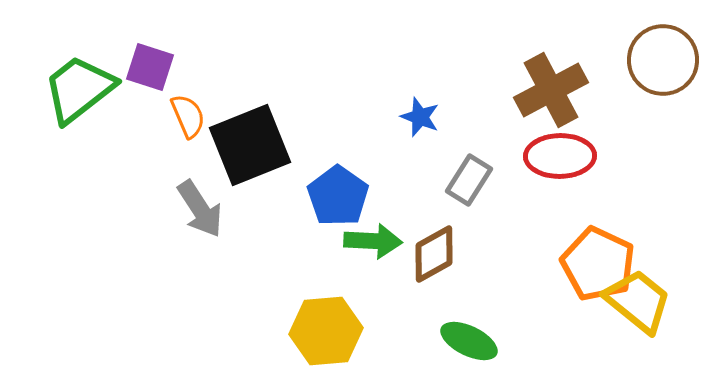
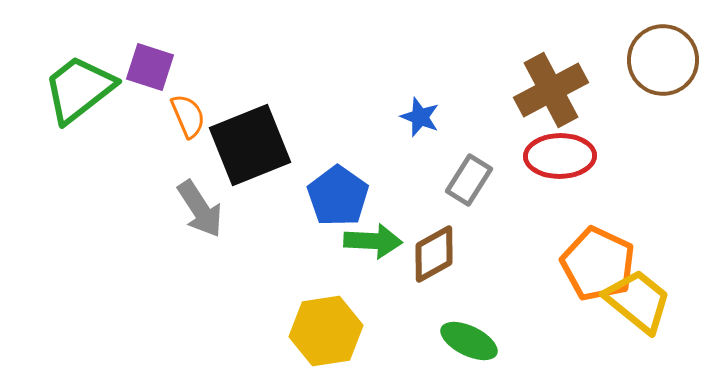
yellow hexagon: rotated 4 degrees counterclockwise
